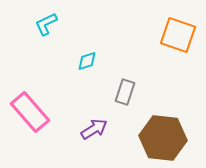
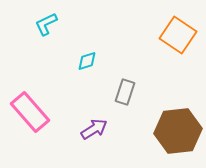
orange square: rotated 15 degrees clockwise
brown hexagon: moved 15 px right, 7 px up; rotated 12 degrees counterclockwise
